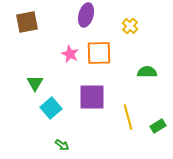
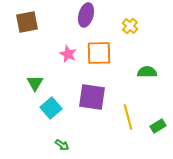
pink star: moved 2 px left
purple square: rotated 8 degrees clockwise
